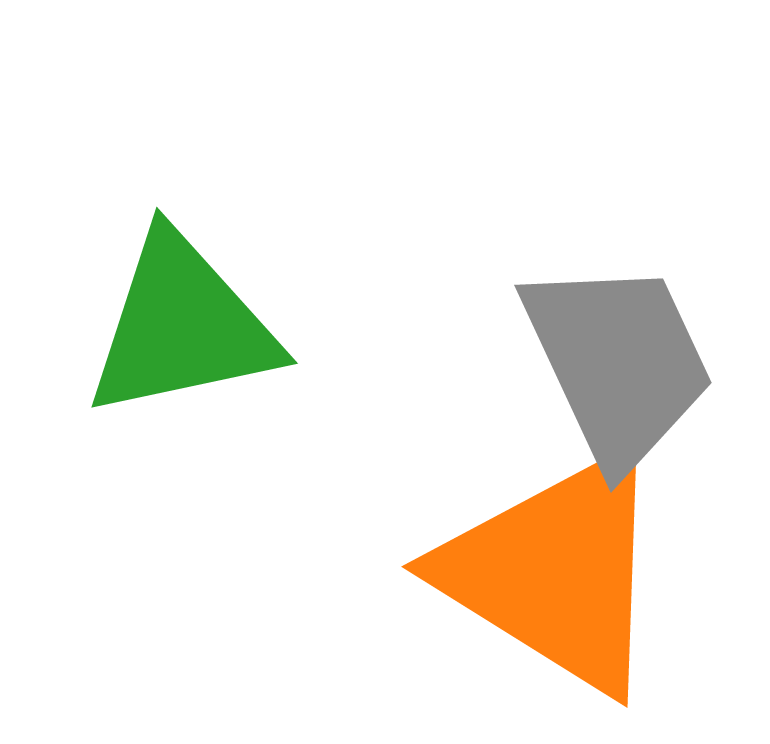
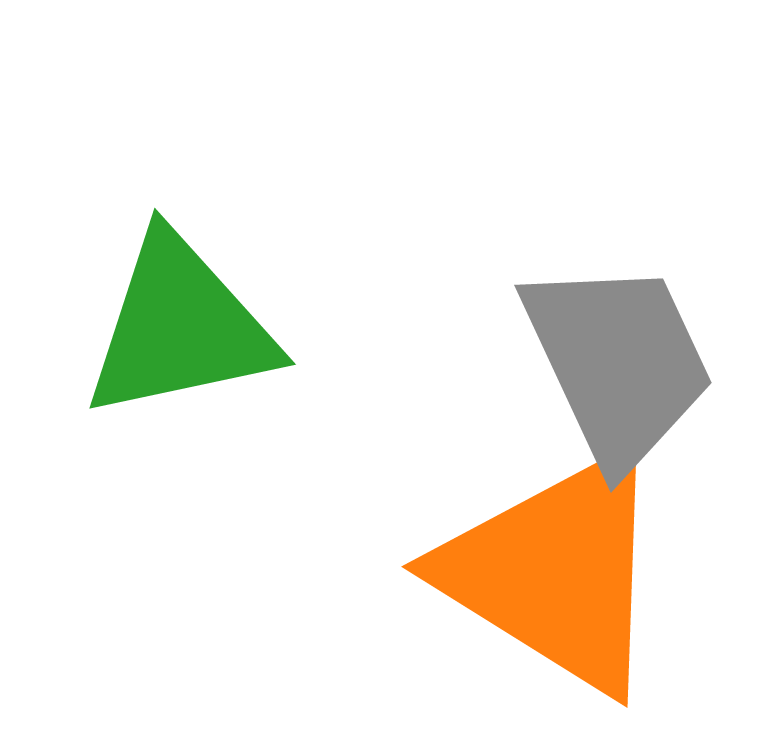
green triangle: moved 2 px left, 1 px down
